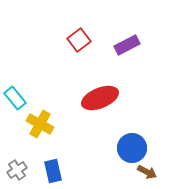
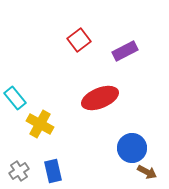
purple rectangle: moved 2 px left, 6 px down
gray cross: moved 2 px right, 1 px down
